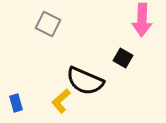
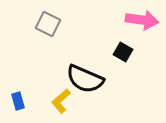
pink arrow: rotated 84 degrees counterclockwise
black square: moved 6 px up
black semicircle: moved 2 px up
blue rectangle: moved 2 px right, 2 px up
